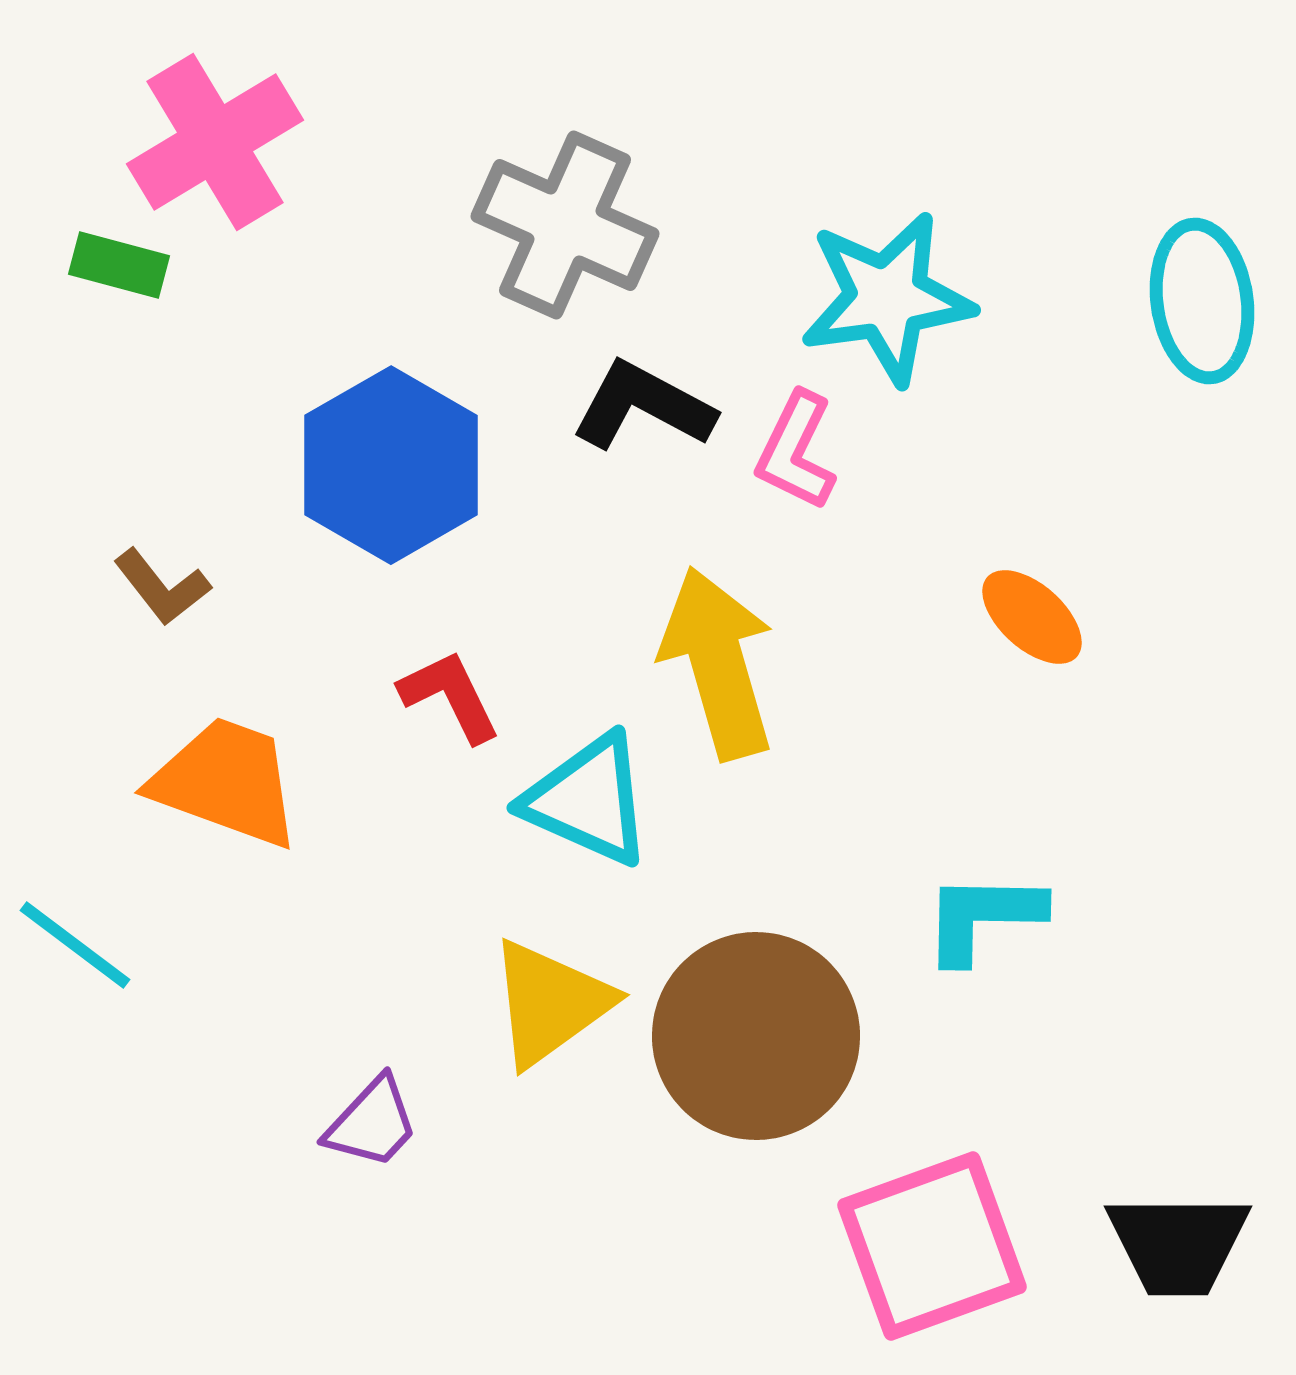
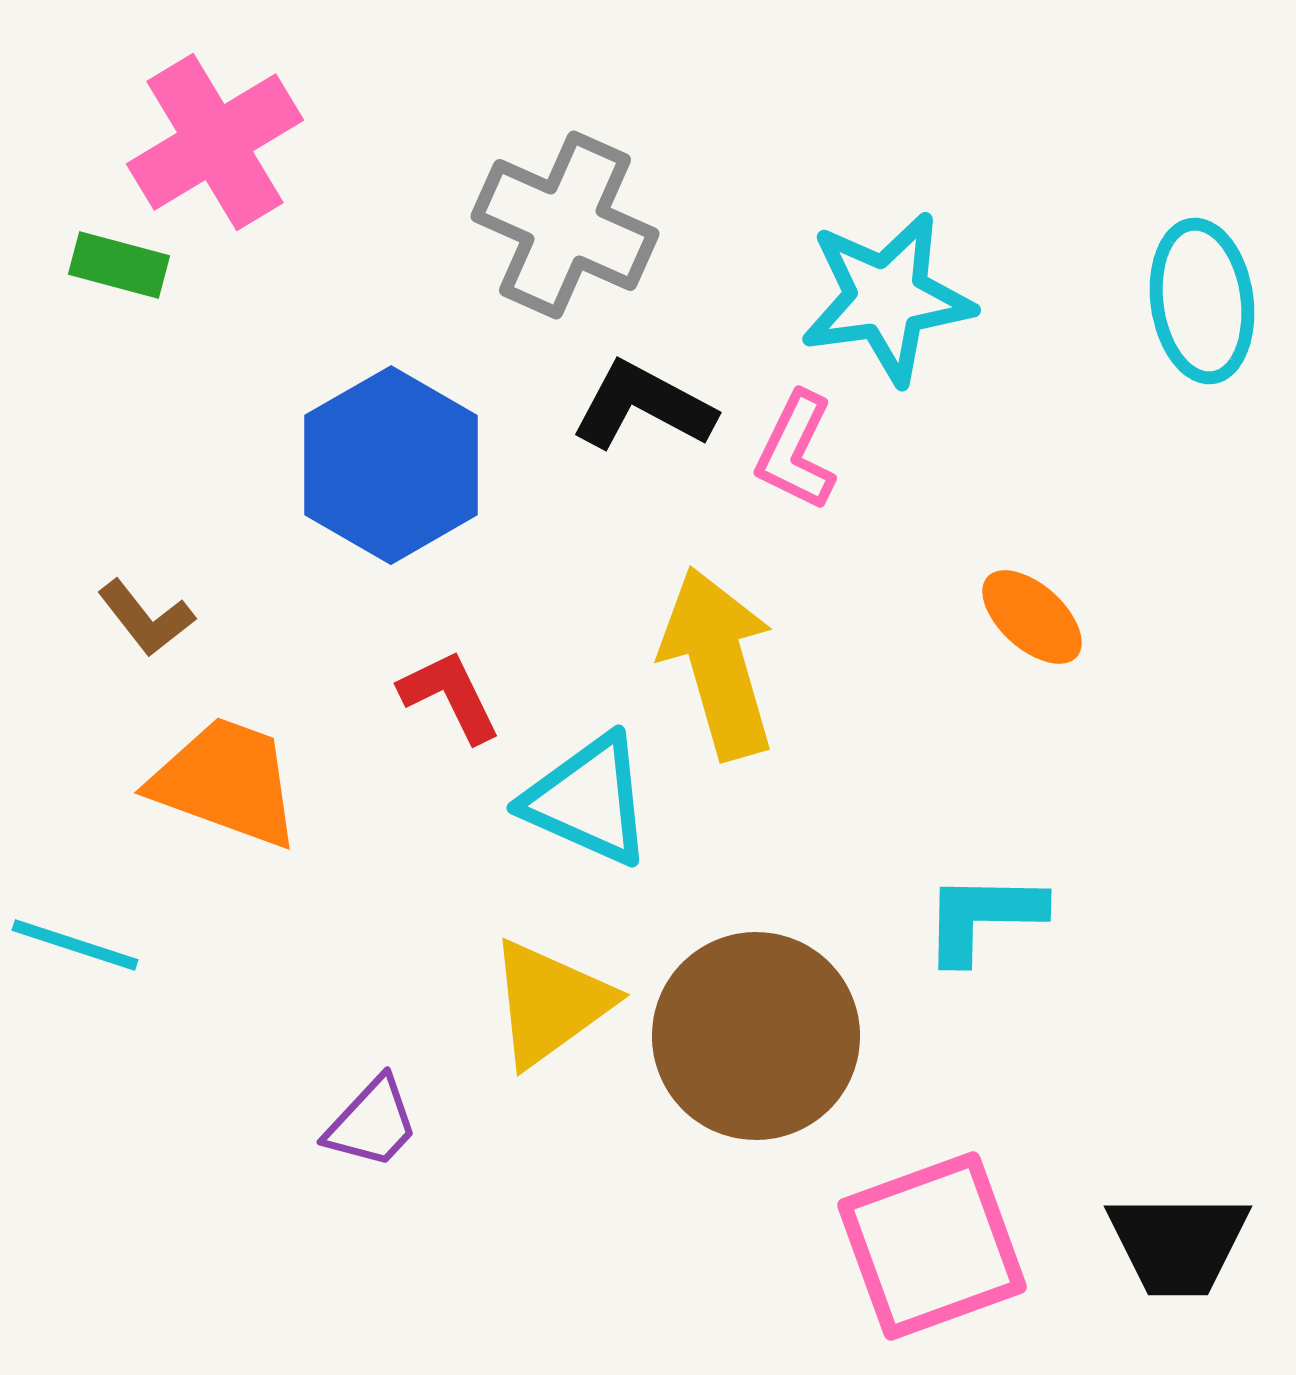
brown L-shape: moved 16 px left, 31 px down
cyan line: rotated 19 degrees counterclockwise
